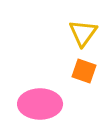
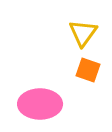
orange square: moved 4 px right, 1 px up
